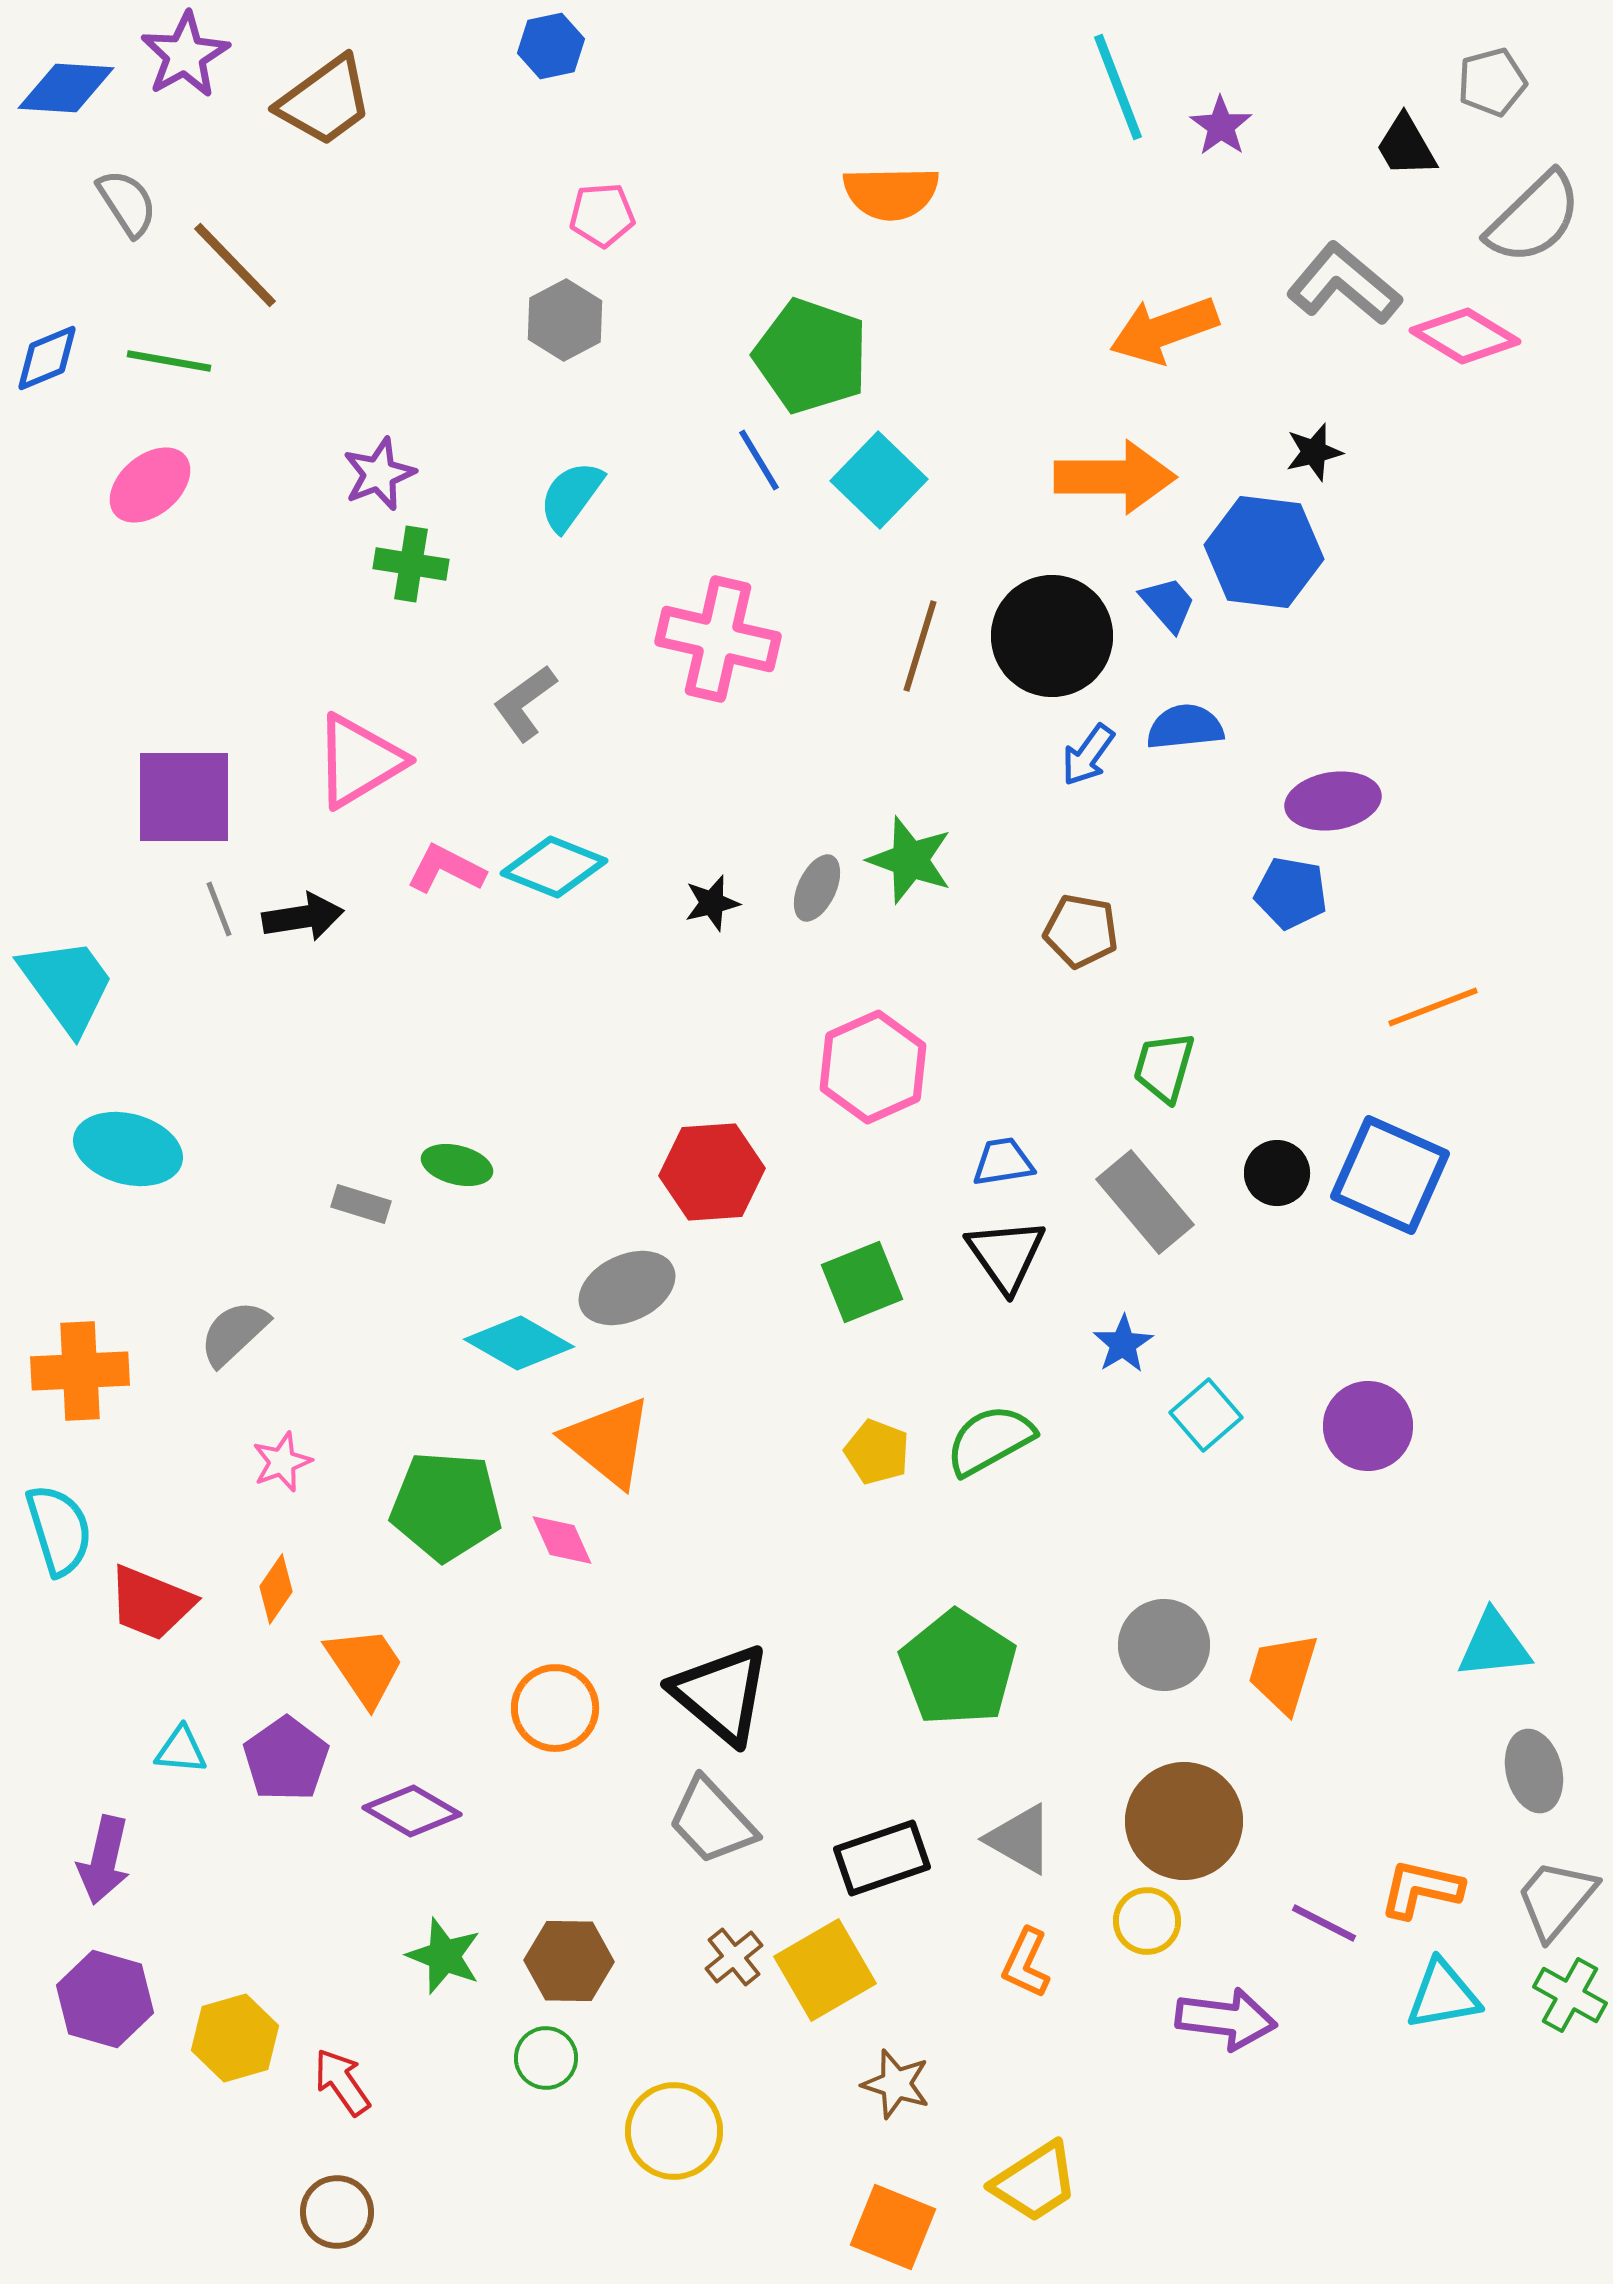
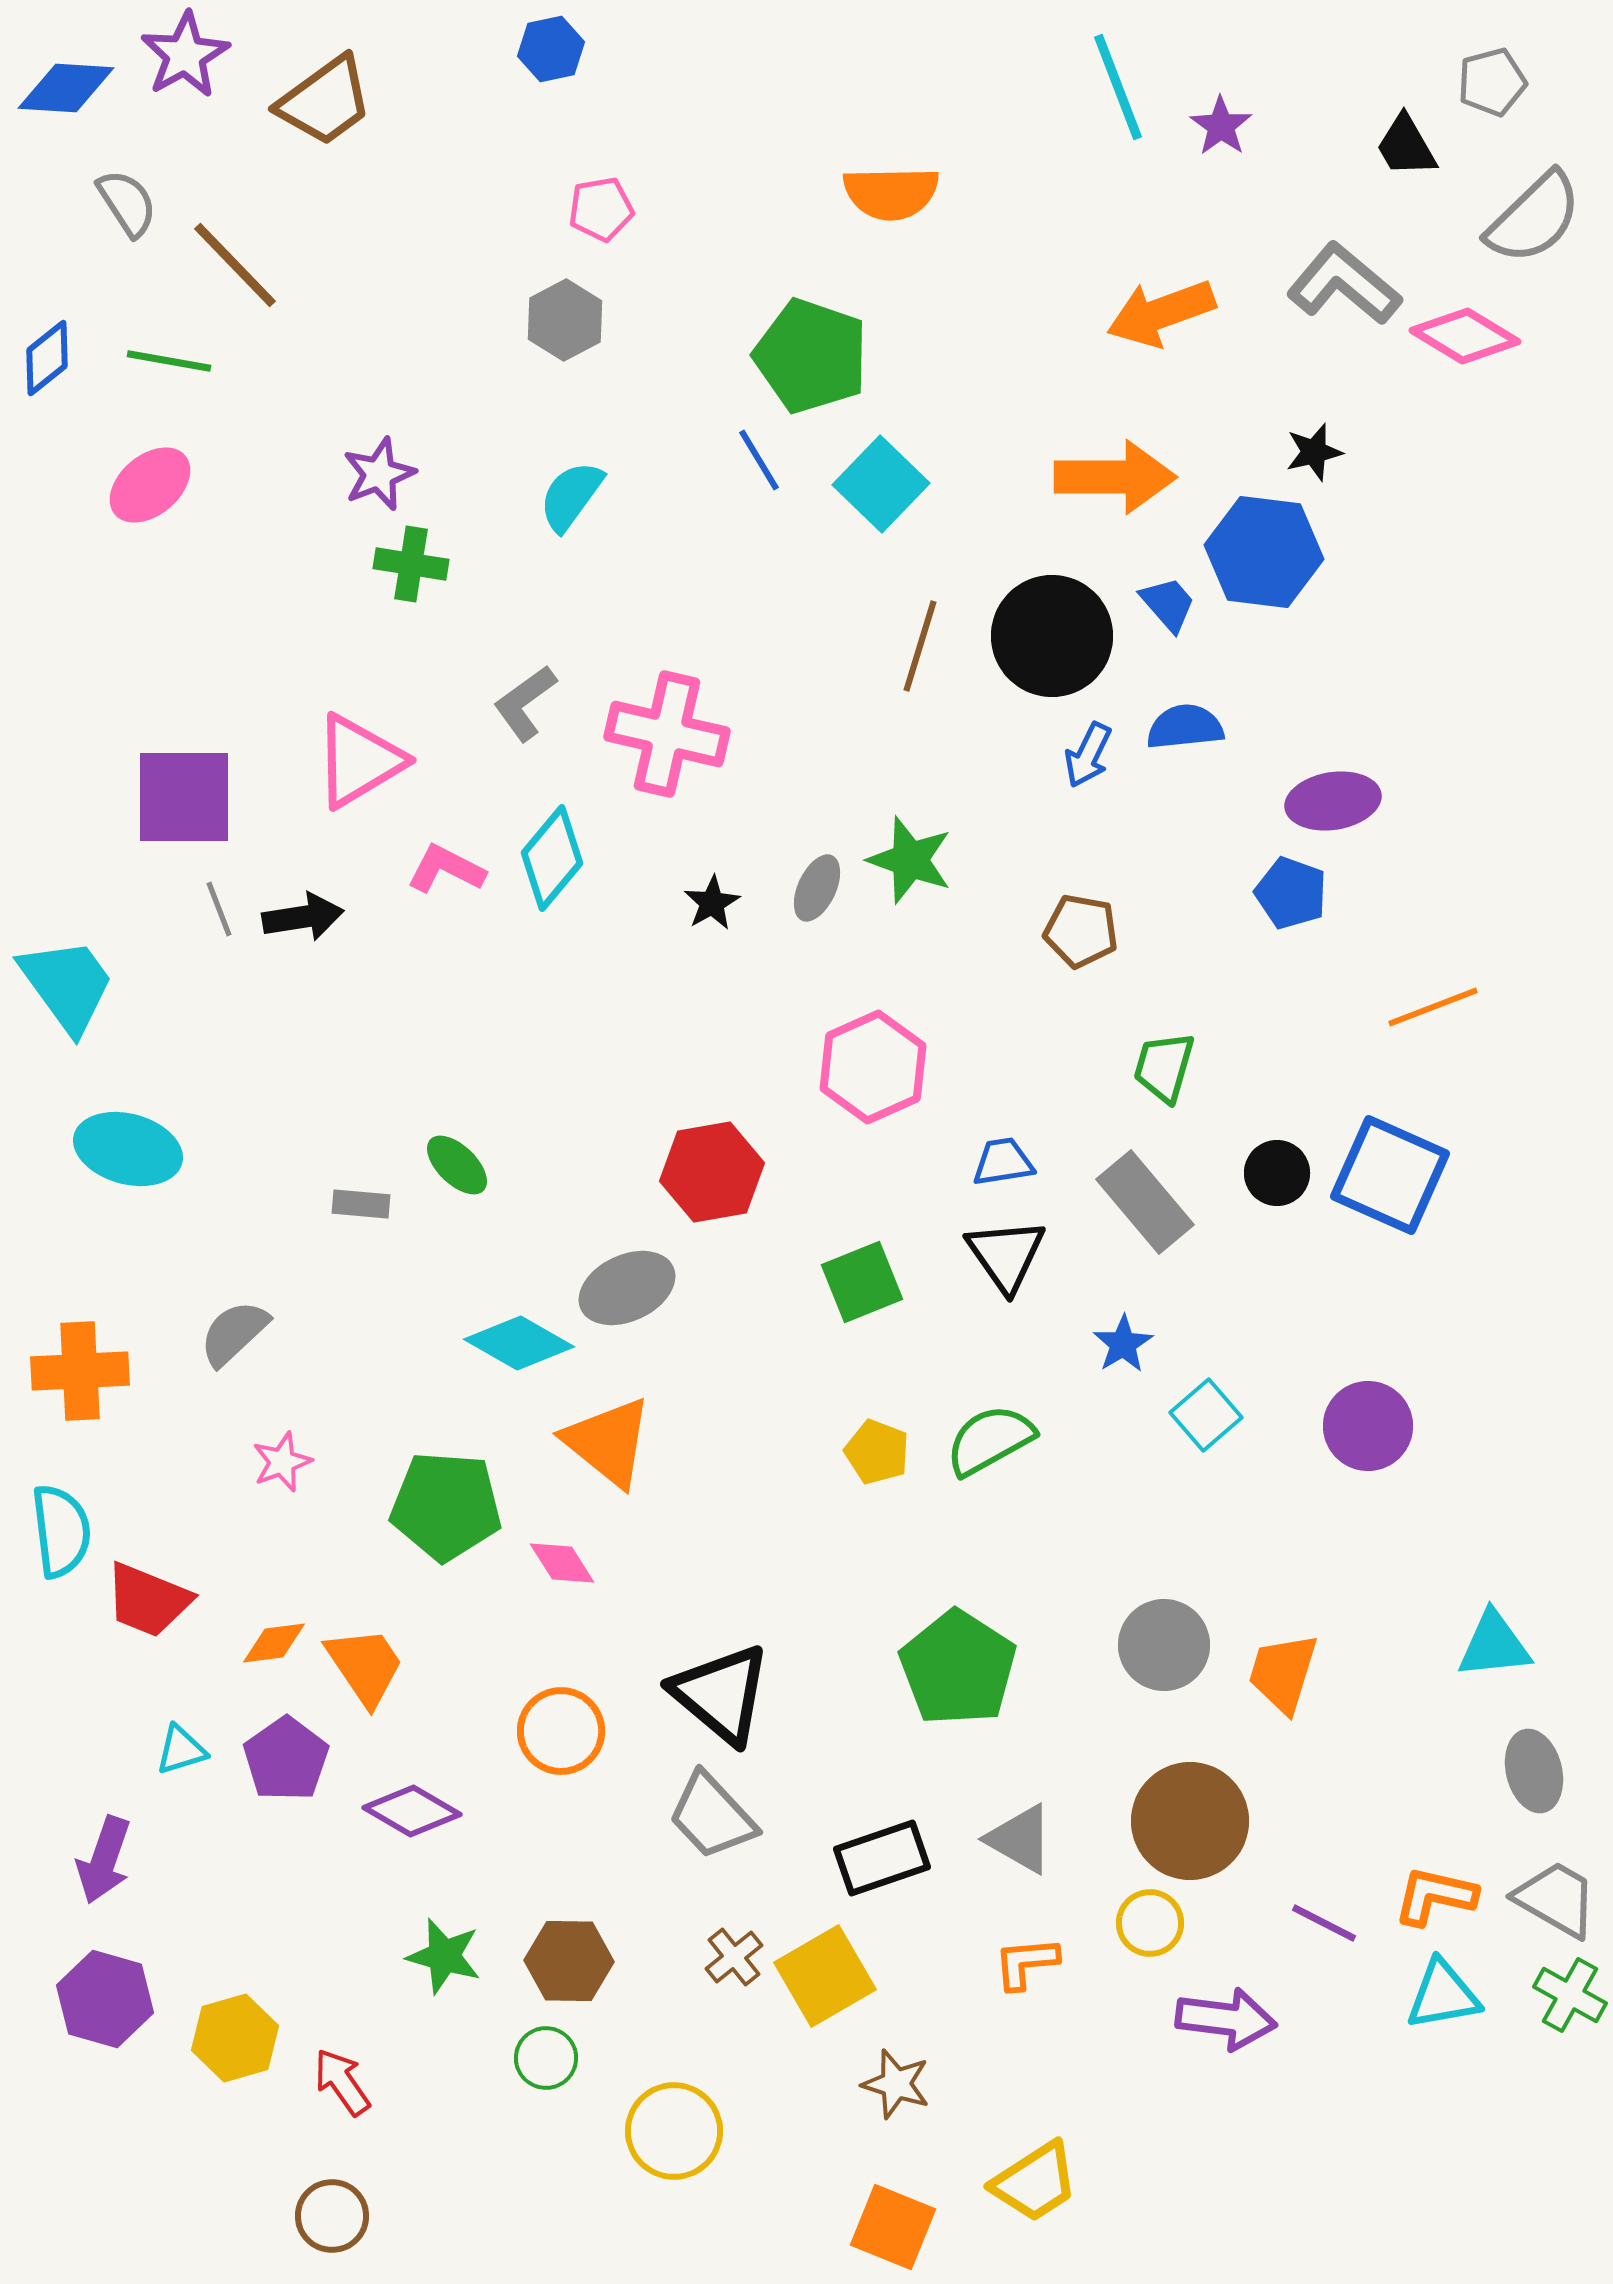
blue hexagon at (551, 46): moved 3 px down
pink pentagon at (602, 215): moved 1 px left, 6 px up; rotated 6 degrees counterclockwise
orange arrow at (1164, 330): moved 3 px left, 17 px up
blue diamond at (47, 358): rotated 16 degrees counterclockwise
cyan square at (879, 480): moved 2 px right, 4 px down
pink cross at (718, 639): moved 51 px left, 95 px down
blue arrow at (1088, 755): rotated 10 degrees counterclockwise
cyan diamond at (554, 867): moved 2 px left, 9 px up; rotated 72 degrees counterclockwise
blue pentagon at (1291, 893): rotated 10 degrees clockwise
black star at (712, 903): rotated 16 degrees counterclockwise
green ellipse at (457, 1165): rotated 30 degrees clockwise
red hexagon at (712, 1172): rotated 6 degrees counterclockwise
gray rectangle at (361, 1204): rotated 12 degrees counterclockwise
cyan semicircle at (59, 1530): moved 2 px right, 1 px down; rotated 10 degrees clockwise
pink diamond at (562, 1540): moved 23 px down; rotated 8 degrees counterclockwise
orange diamond at (276, 1589): moved 2 px left, 54 px down; rotated 48 degrees clockwise
red trapezoid at (151, 1603): moved 3 px left, 3 px up
orange circle at (555, 1708): moved 6 px right, 23 px down
cyan triangle at (181, 1750): rotated 22 degrees counterclockwise
gray trapezoid at (712, 1821): moved 5 px up
brown circle at (1184, 1821): moved 6 px right
purple arrow at (104, 1860): rotated 6 degrees clockwise
orange L-shape at (1421, 1889): moved 14 px right, 7 px down
gray trapezoid at (1556, 1899): rotated 80 degrees clockwise
yellow circle at (1147, 1921): moved 3 px right, 2 px down
green star at (444, 1956): rotated 6 degrees counterclockwise
orange L-shape at (1026, 1963): rotated 60 degrees clockwise
yellow square at (825, 1970): moved 6 px down
brown circle at (337, 2212): moved 5 px left, 4 px down
